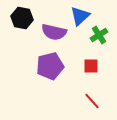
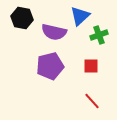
green cross: rotated 12 degrees clockwise
